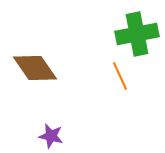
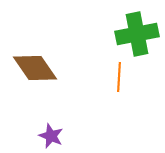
orange line: moved 1 px left, 1 px down; rotated 28 degrees clockwise
purple star: rotated 10 degrees clockwise
